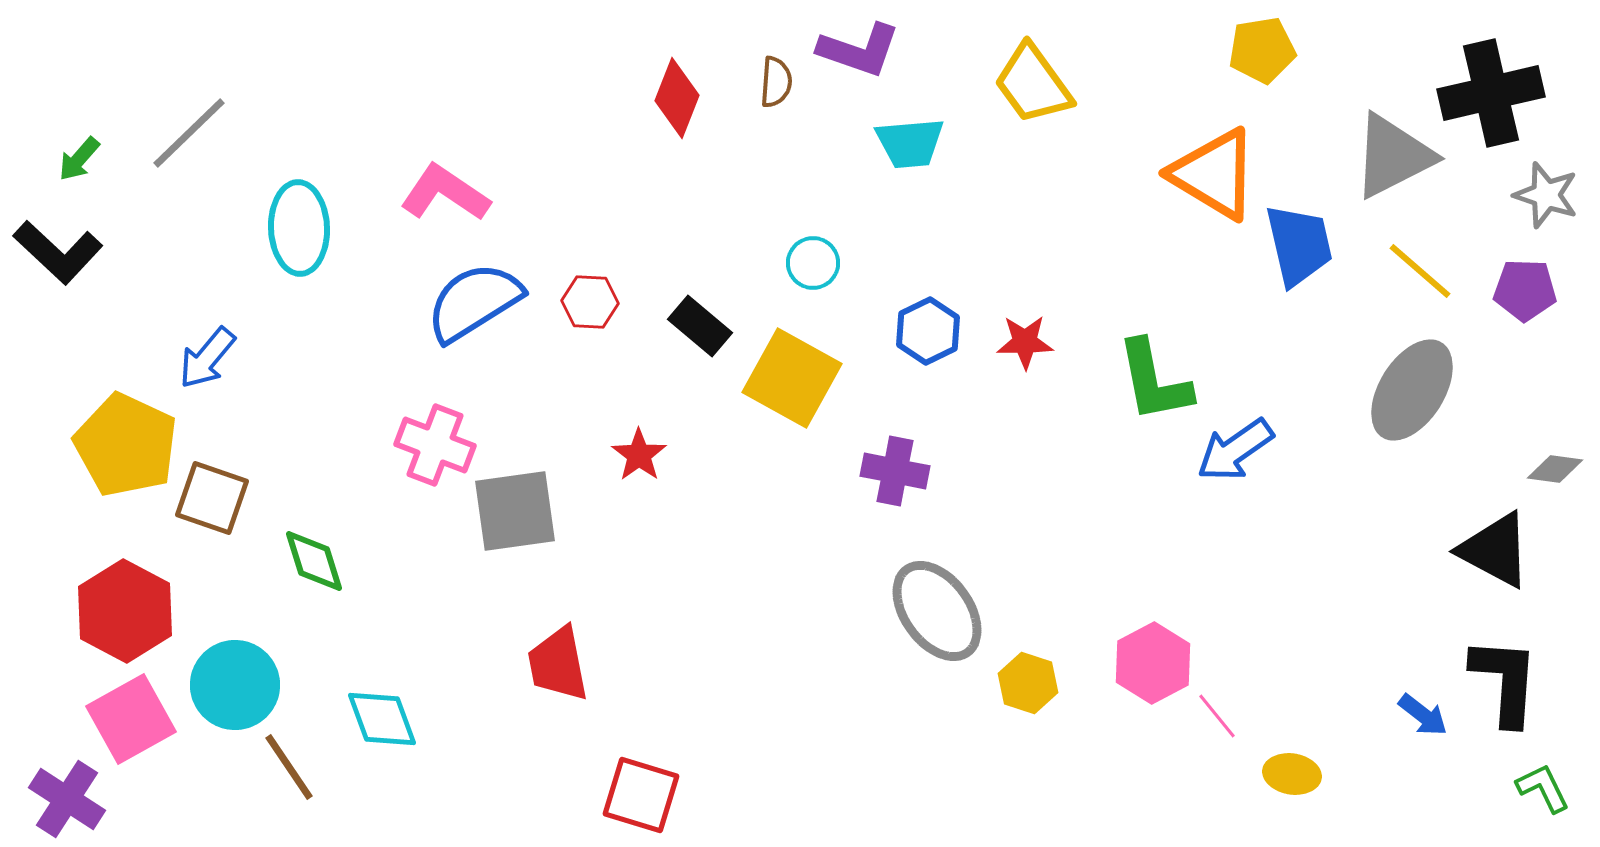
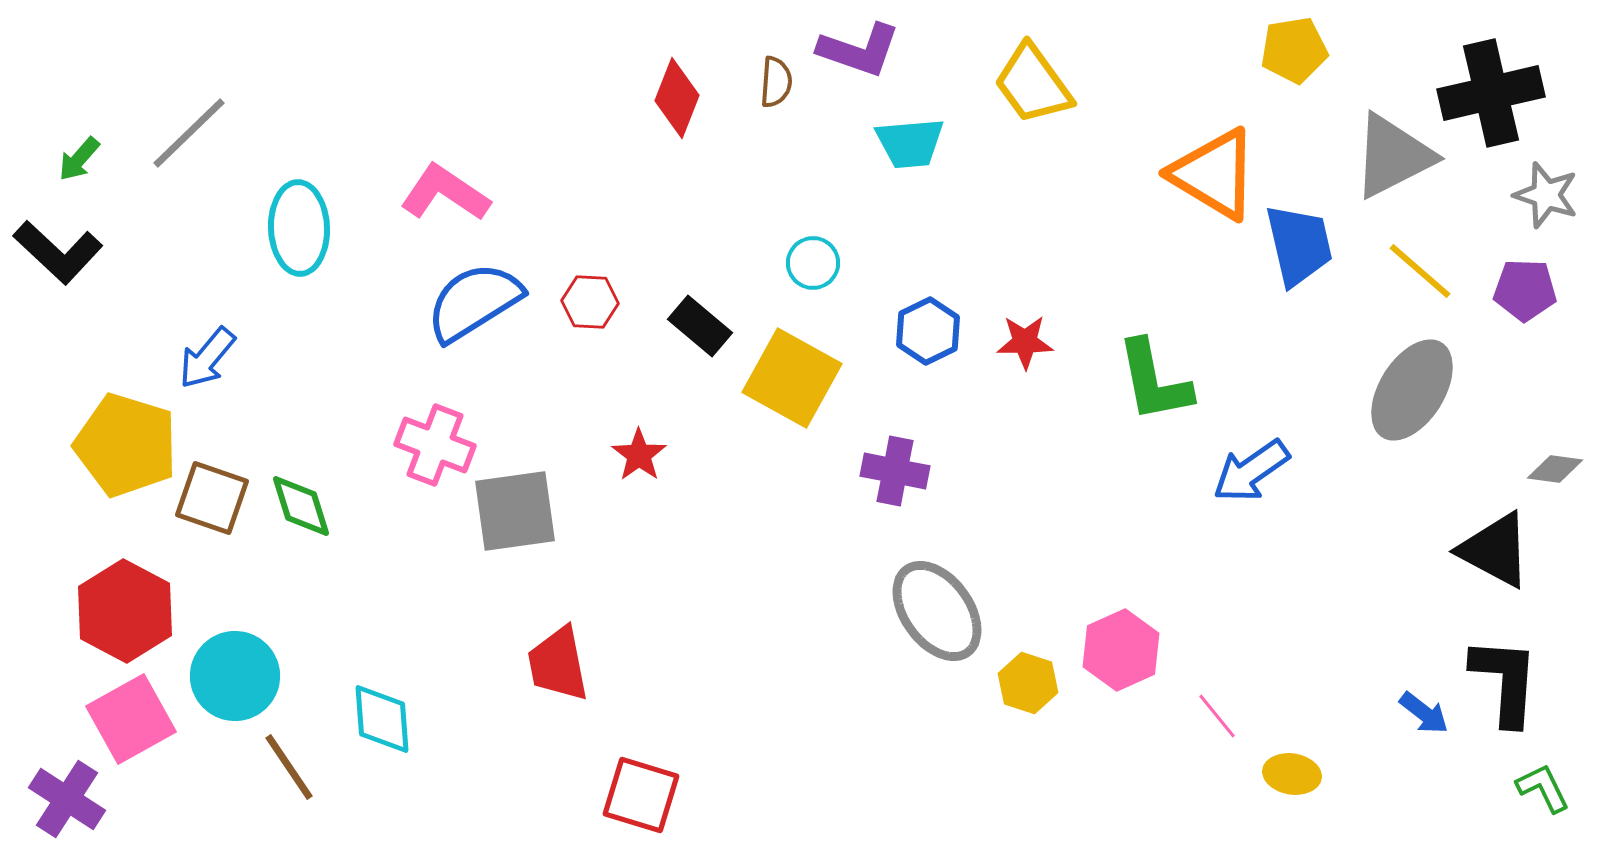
yellow pentagon at (1262, 50): moved 32 px right
yellow pentagon at (126, 445): rotated 8 degrees counterclockwise
blue arrow at (1235, 450): moved 16 px right, 21 px down
green diamond at (314, 561): moved 13 px left, 55 px up
pink hexagon at (1153, 663): moved 32 px left, 13 px up; rotated 4 degrees clockwise
cyan circle at (235, 685): moved 9 px up
blue arrow at (1423, 715): moved 1 px right, 2 px up
cyan diamond at (382, 719): rotated 16 degrees clockwise
